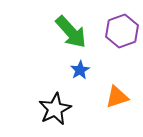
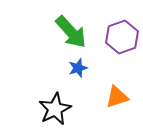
purple hexagon: moved 6 px down
blue star: moved 2 px left, 2 px up; rotated 12 degrees clockwise
